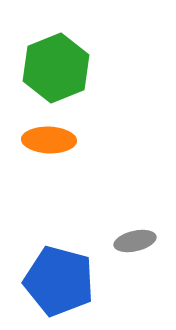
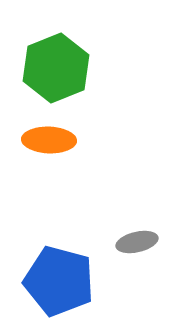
gray ellipse: moved 2 px right, 1 px down
